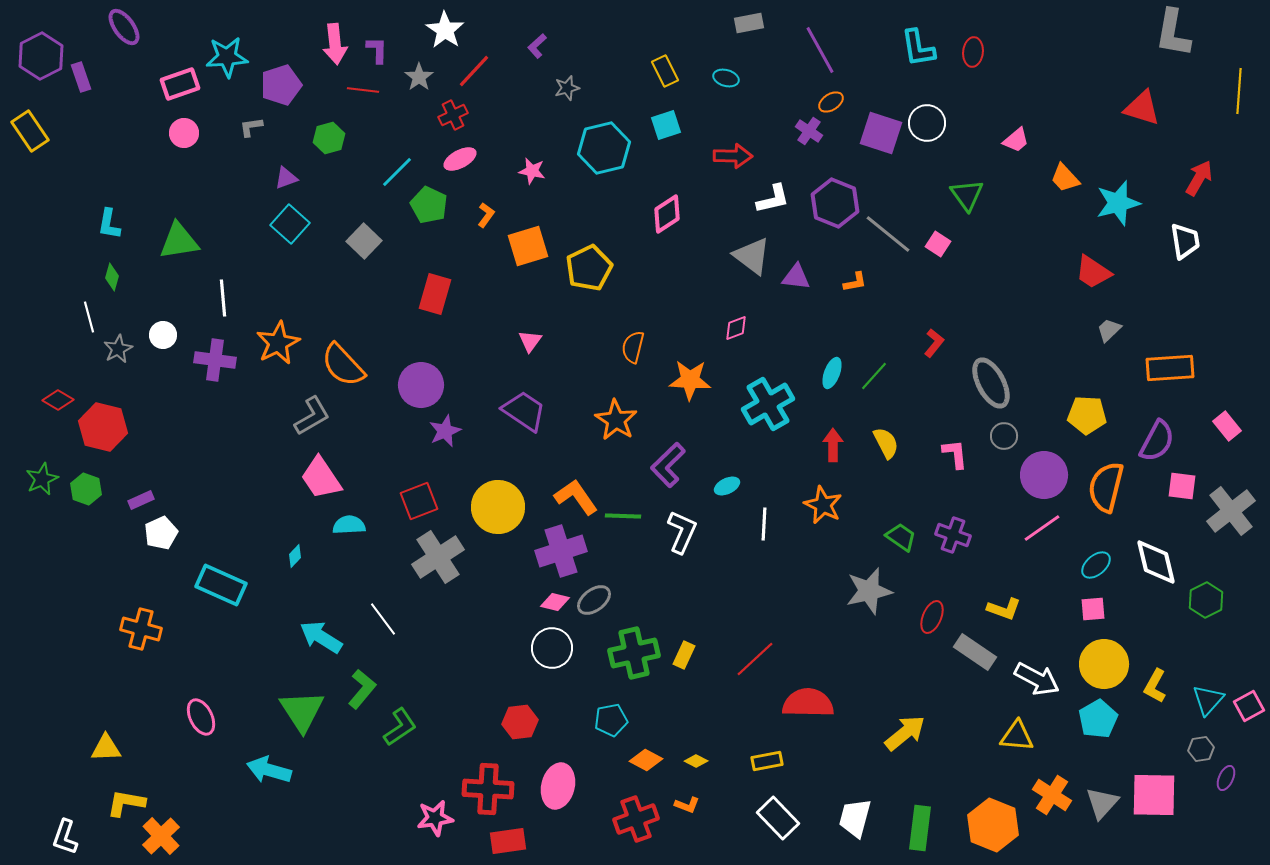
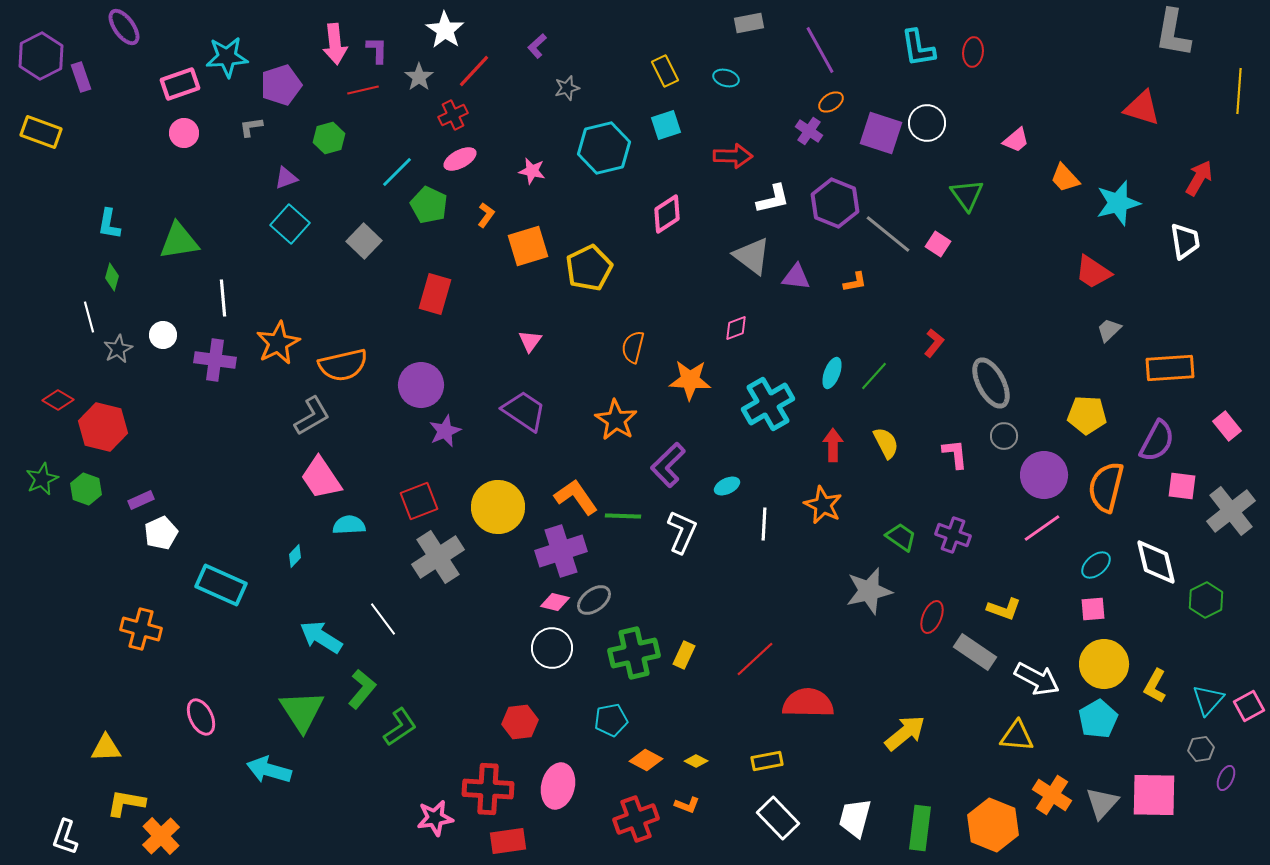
red line at (363, 90): rotated 20 degrees counterclockwise
yellow rectangle at (30, 131): moved 11 px right, 1 px down; rotated 36 degrees counterclockwise
orange semicircle at (343, 365): rotated 60 degrees counterclockwise
